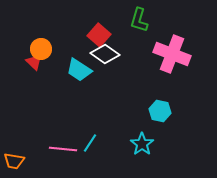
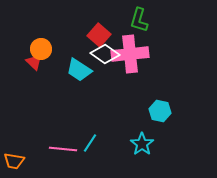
pink cross: moved 42 px left; rotated 27 degrees counterclockwise
